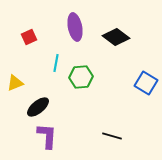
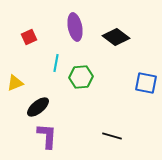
blue square: rotated 20 degrees counterclockwise
